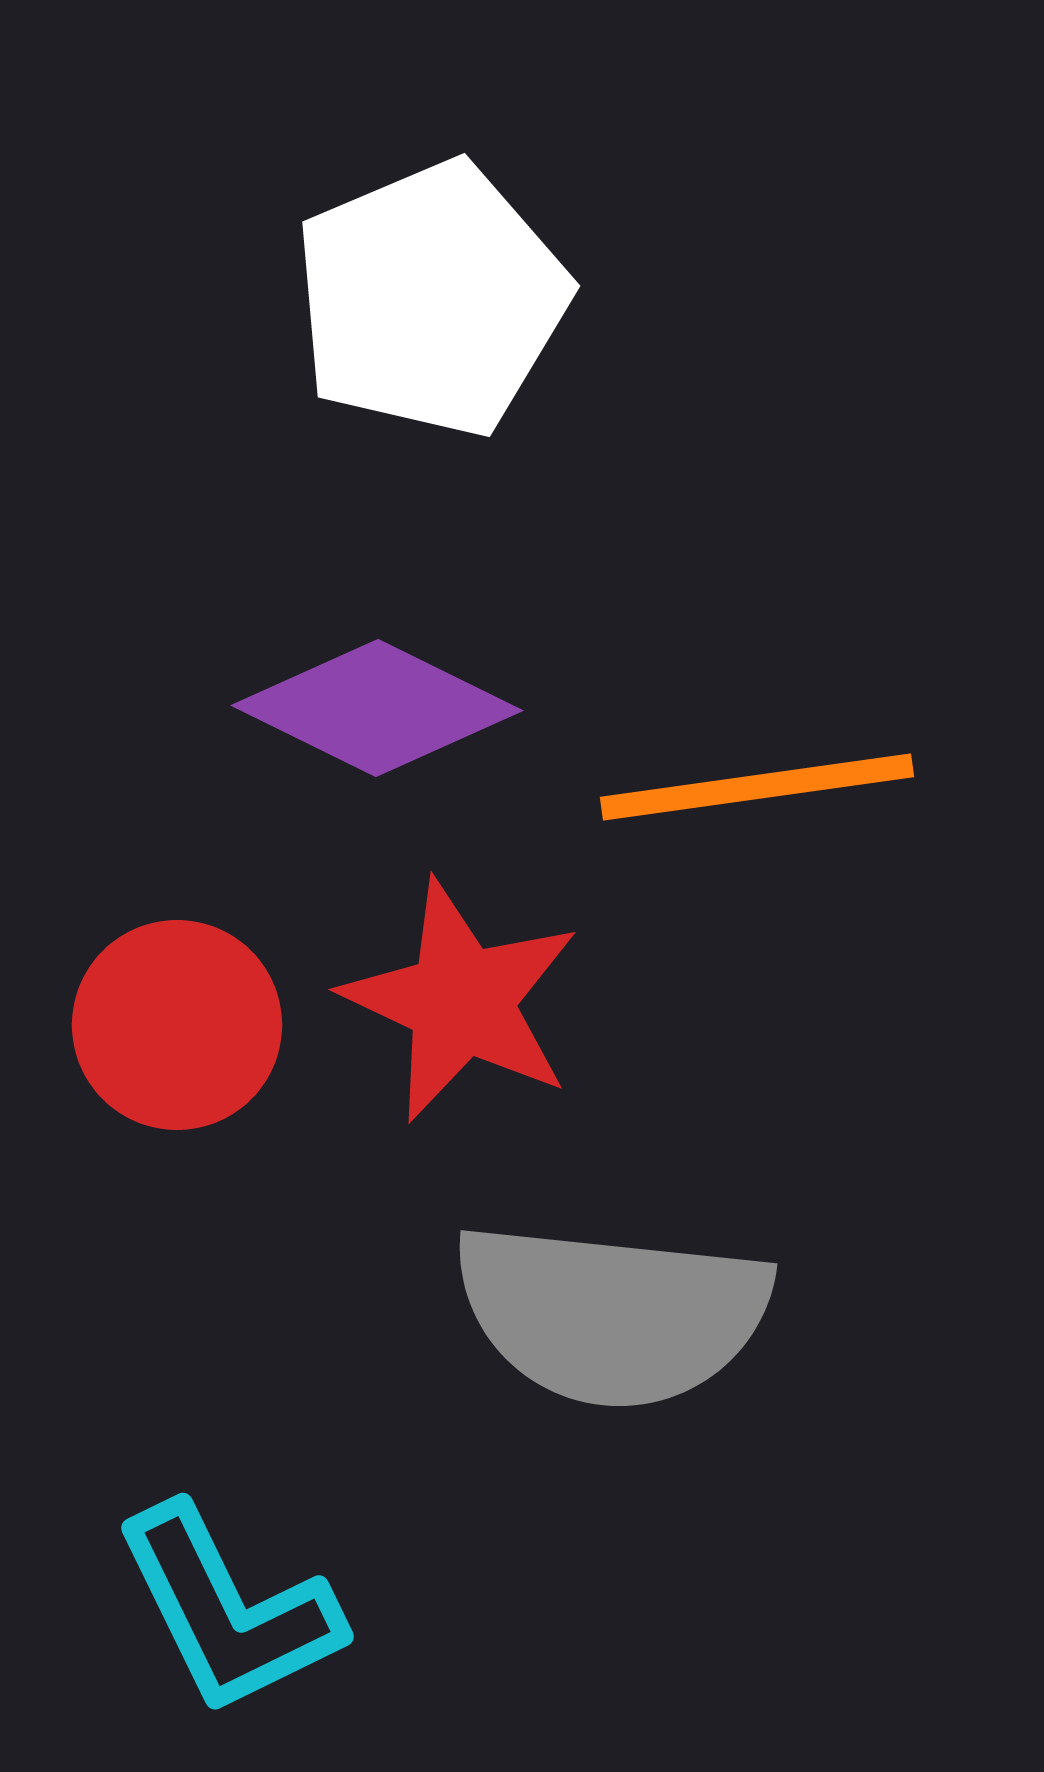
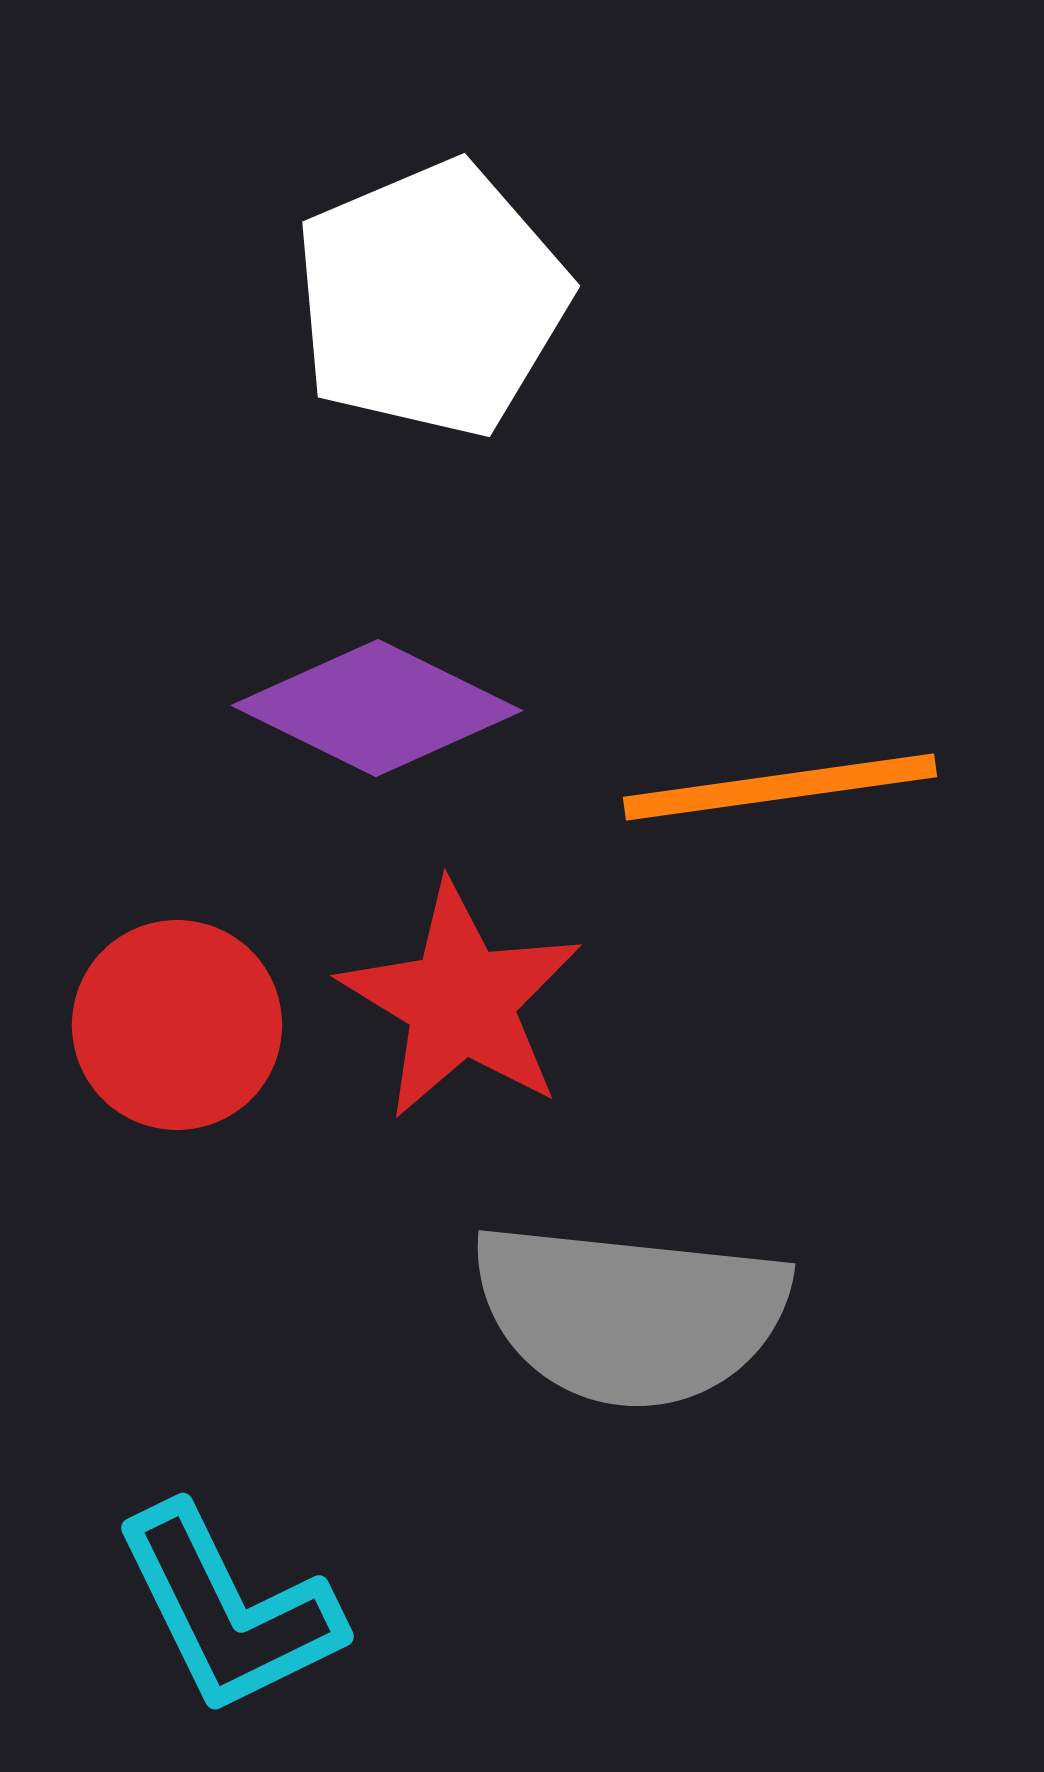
orange line: moved 23 px right
red star: rotated 6 degrees clockwise
gray semicircle: moved 18 px right
